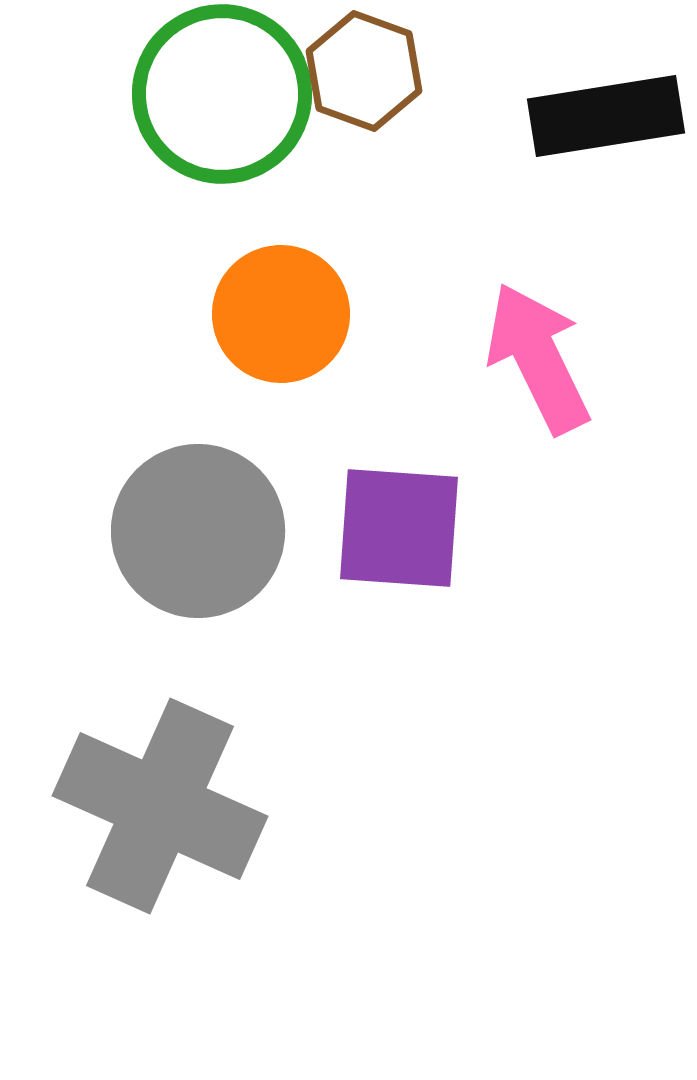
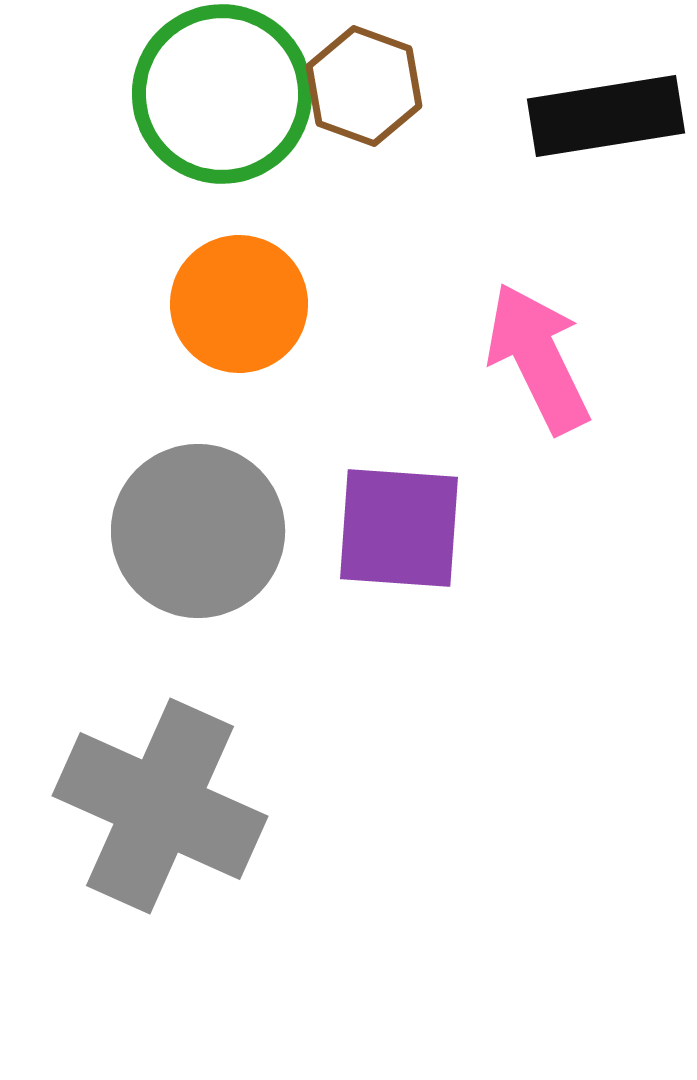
brown hexagon: moved 15 px down
orange circle: moved 42 px left, 10 px up
